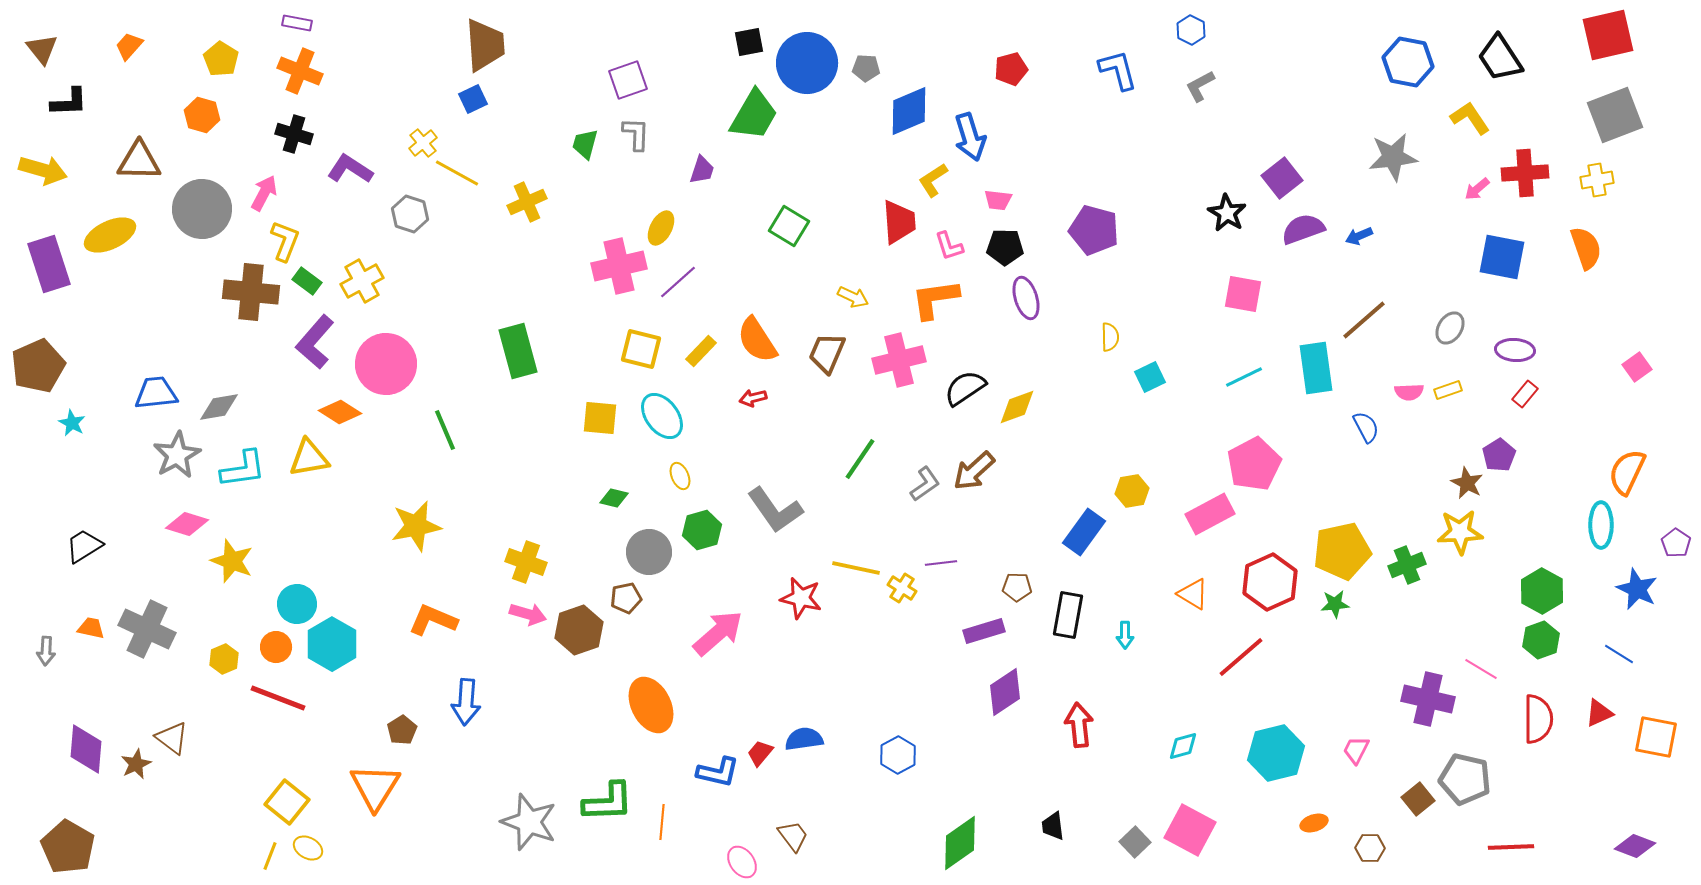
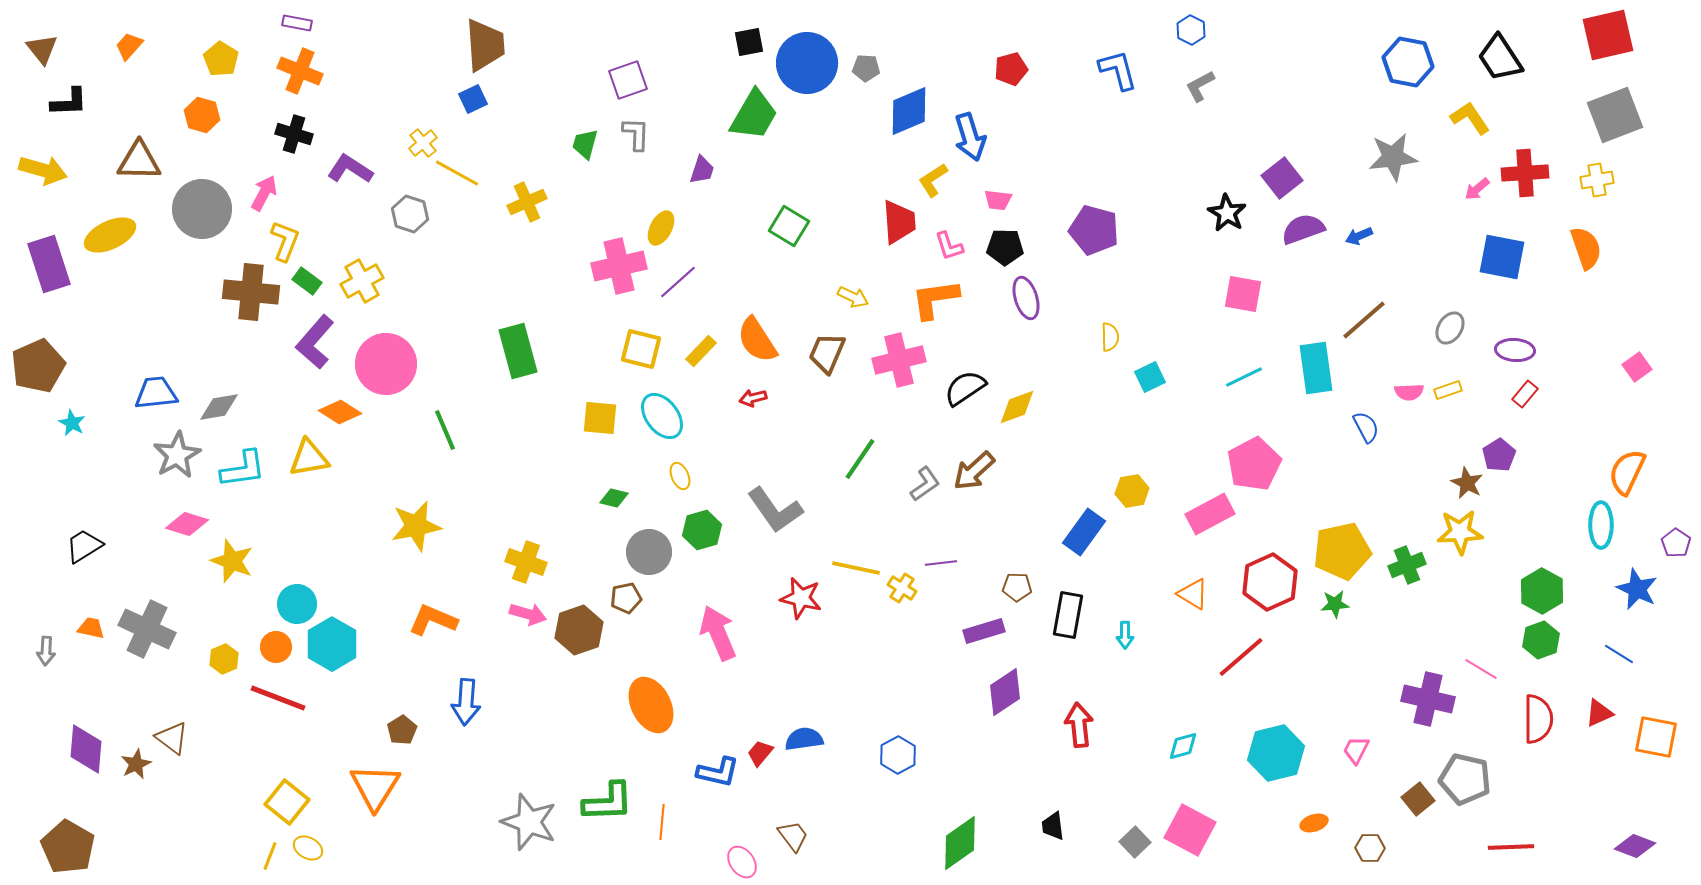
pink arrow at (718, 633): rotated 72 degrees counterclockwise
